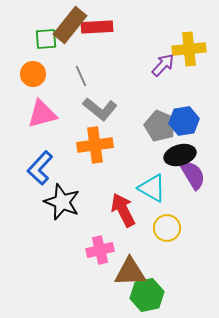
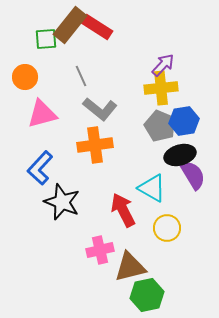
red rectangle: rotated 36 degrees clockwise
yellow cross: moved 28 px left, 39 px down
orange circle: moved 8 px left, 3 px down
brown triangle: moved 5 px up; rotated 12 degrees counterclockwise
